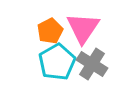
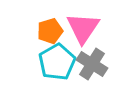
orange pentagon: rotated 10 degrees clockwise
